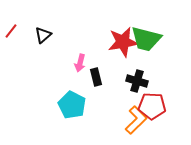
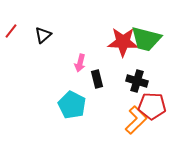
red star: rotated 12 degrees clockwise
black rectangle: moved 1 px right, 2 px down
